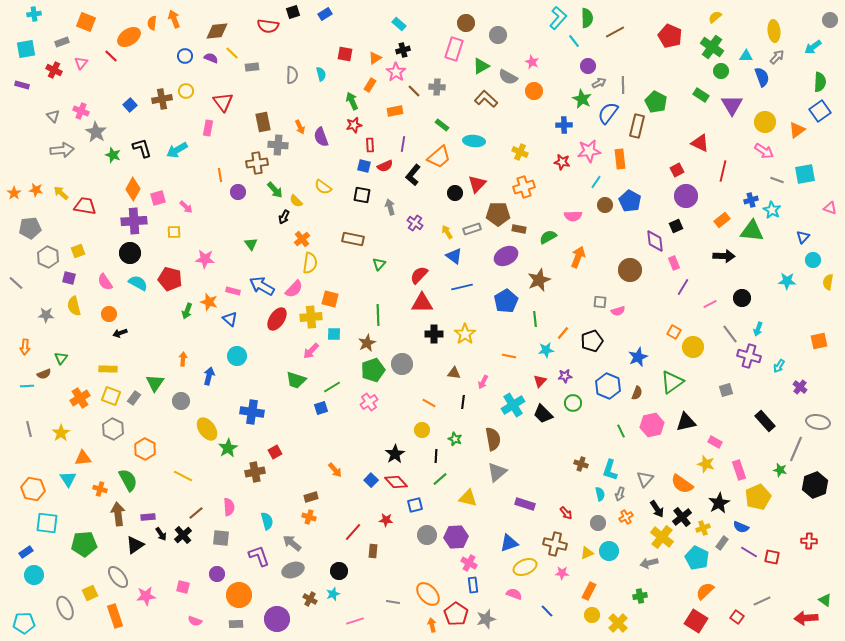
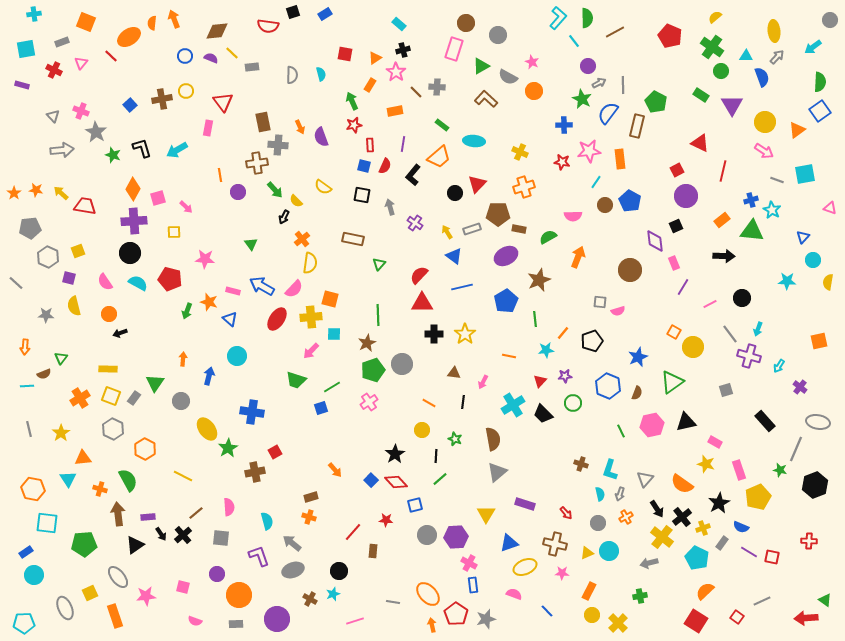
brown line at (414, 91): moved 2 px right, 1 px down
red semicircle at (385, 166): rotated 42 degrees counterclockwise
yellow triangle at (468, 498): moved 18 px right, 16 px down; rotated 48 degrees clockwise
